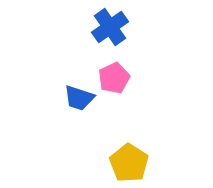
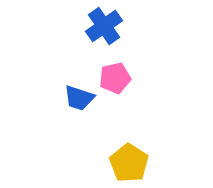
blue cross: moved 6 px left, 1 px up
pink pentagon: moved 1 px right; rotated 12 degrees clockwise
